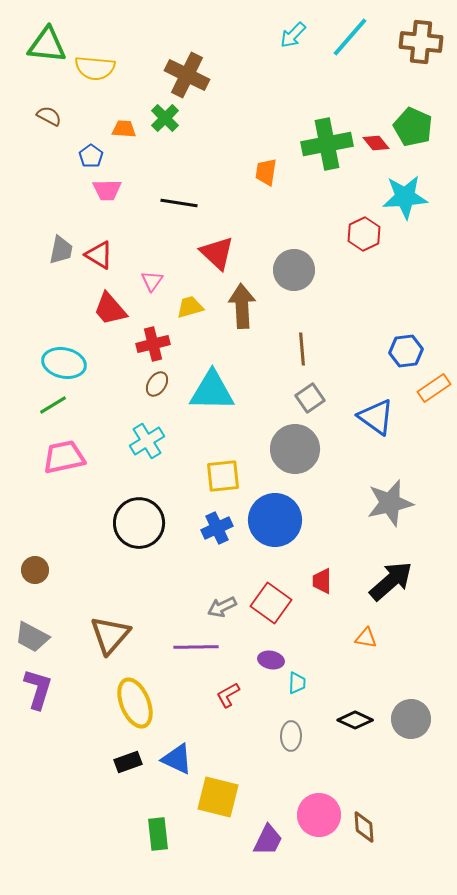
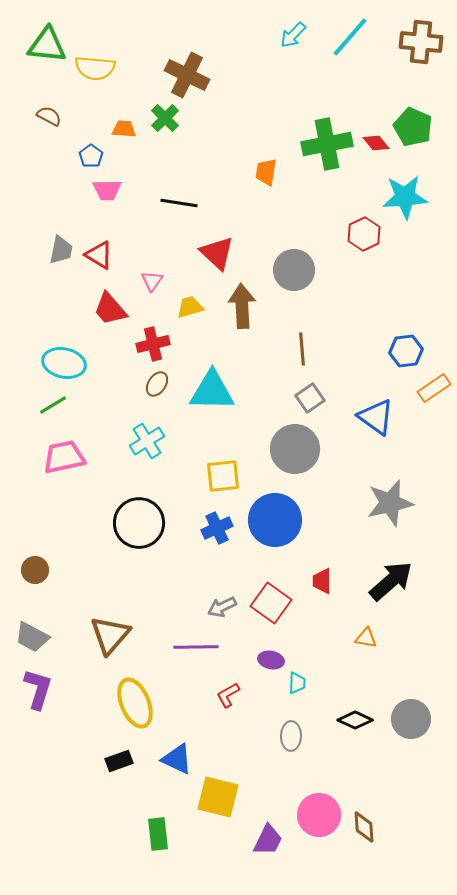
black rectangle at (128, 762): moved 9 px left, 1 px up
